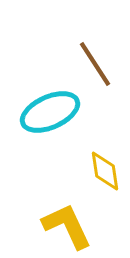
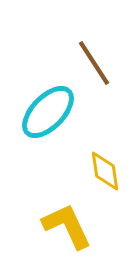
brown line: moved 1 px left, 1 px up
cyan ellipse: moved 2 px left; rotated 22 degrees counterclockwise
